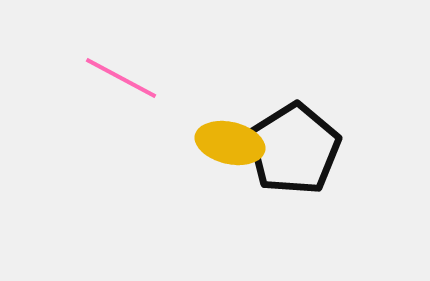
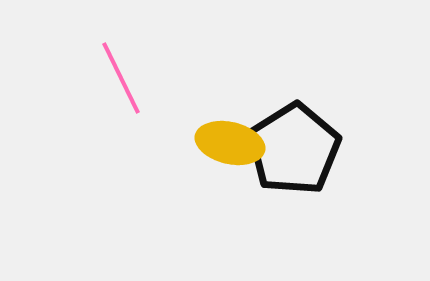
pink line: rotated 36 degrees clockwise
